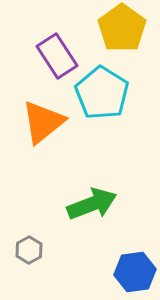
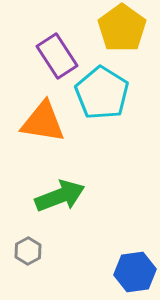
orange triangle: rotated 48 degrees clockwise
green arrow: moved 32 px left, 8 px up
gray hexagon: moved 1 px left, 1 px down
